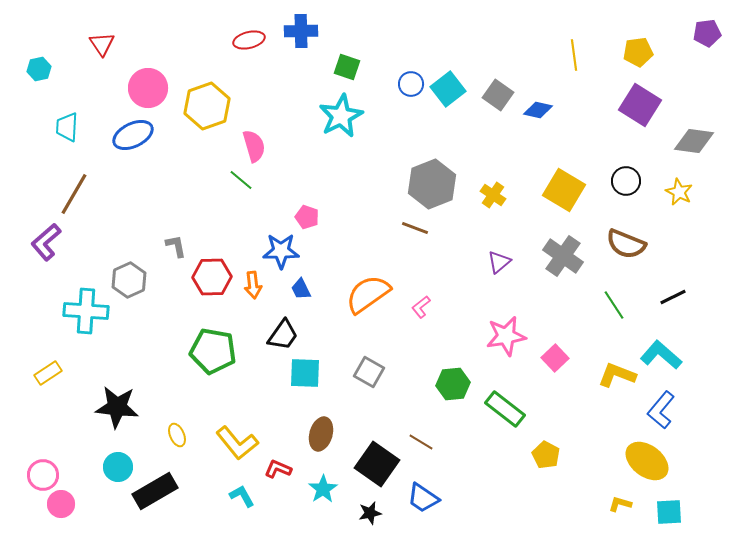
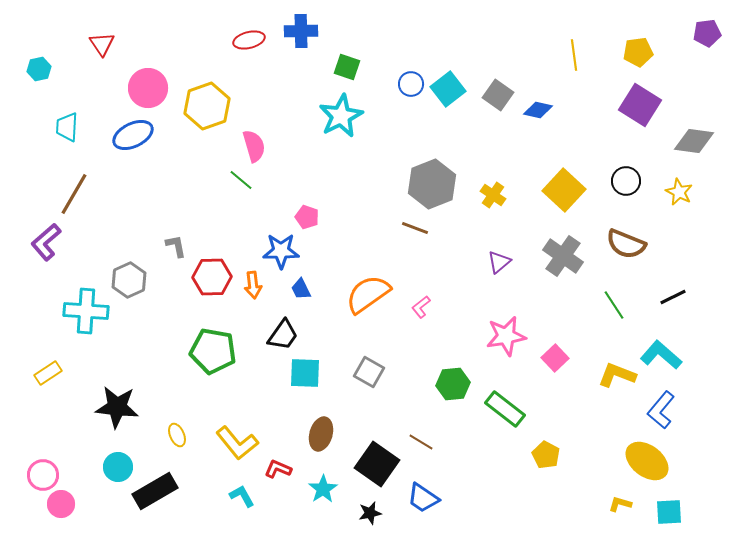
yellow square at (564, 190): rotated 12 degrees clockwise
